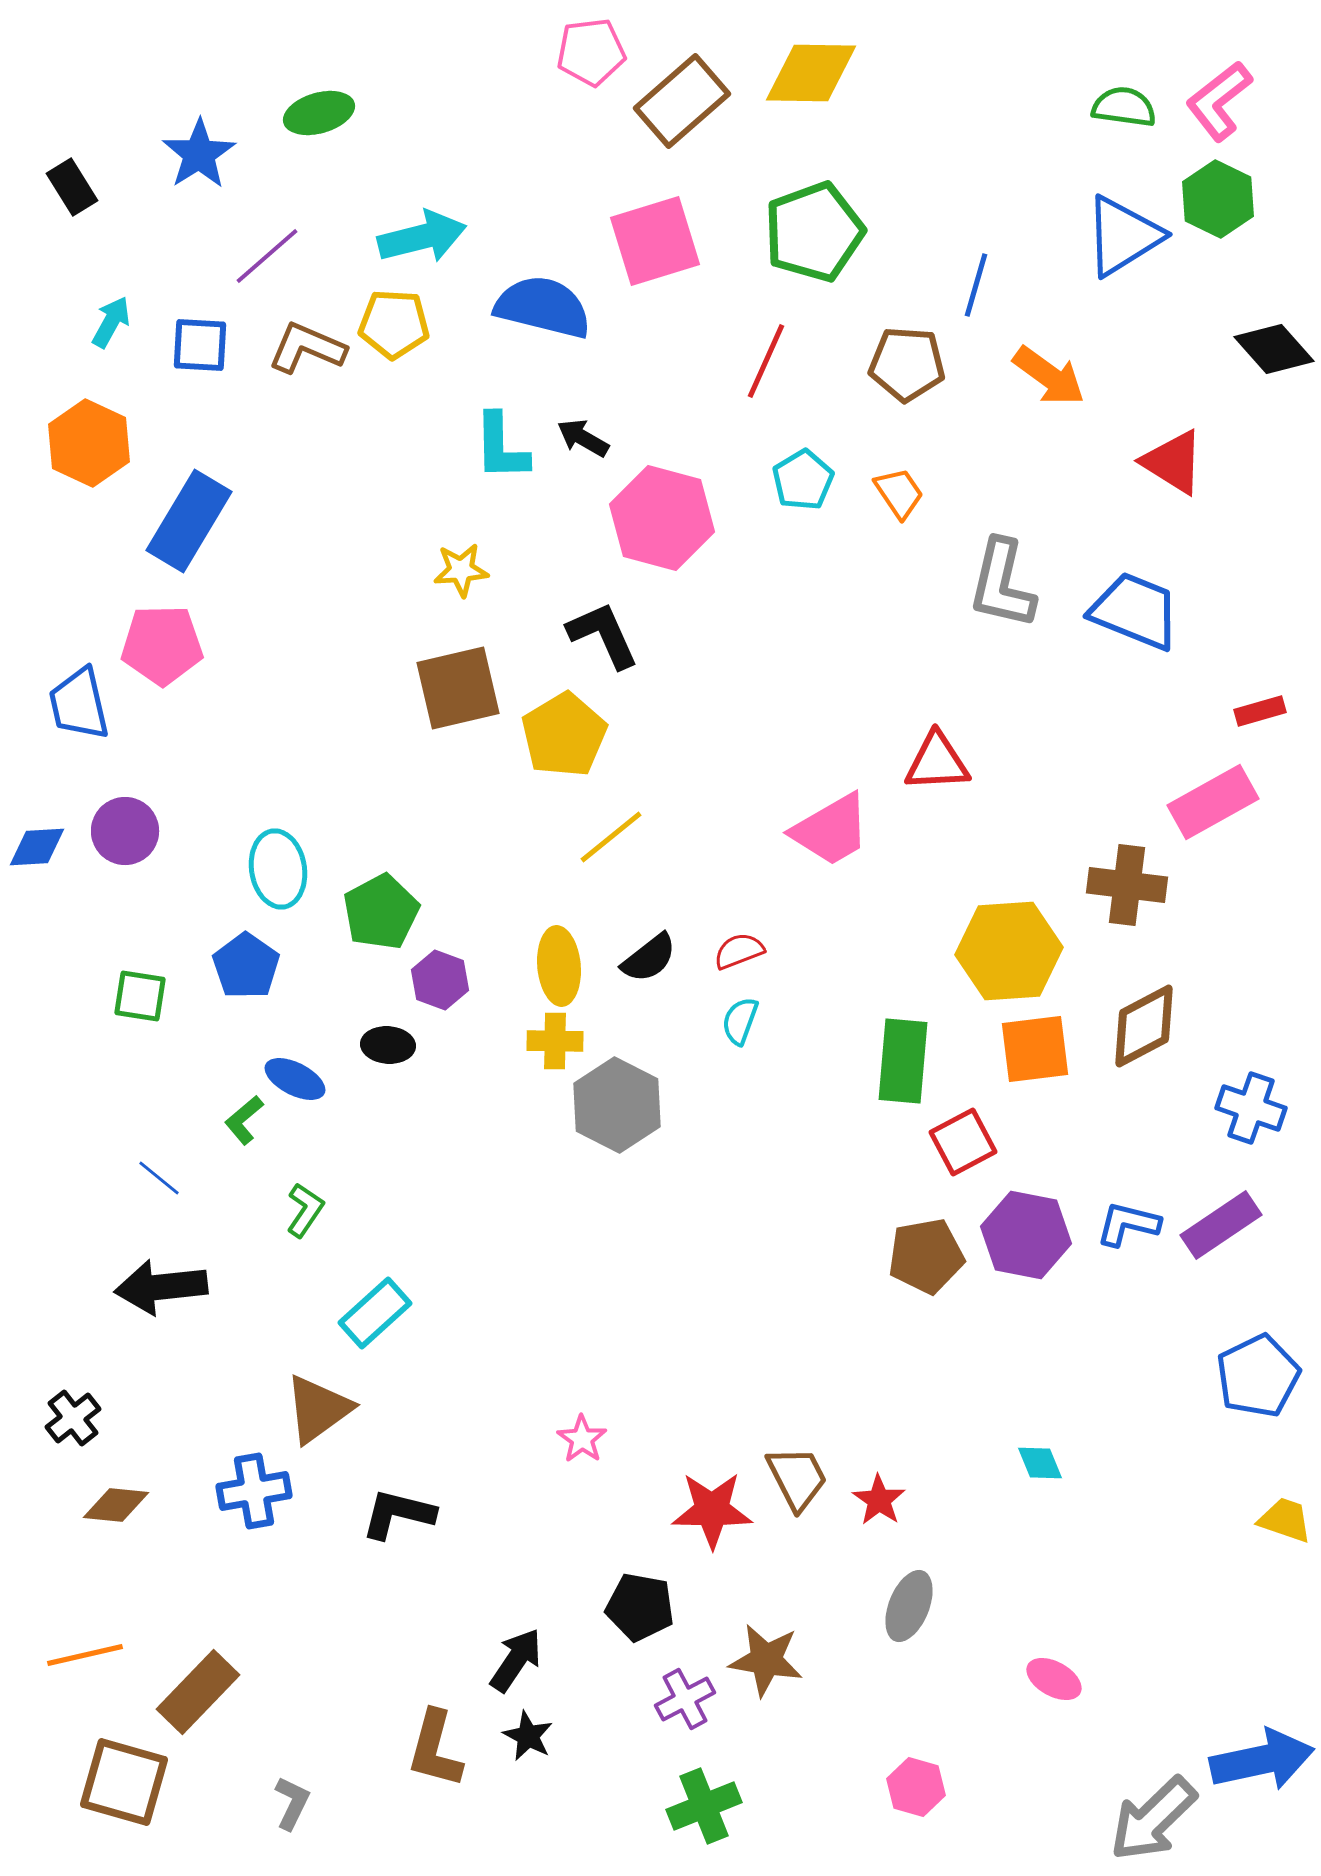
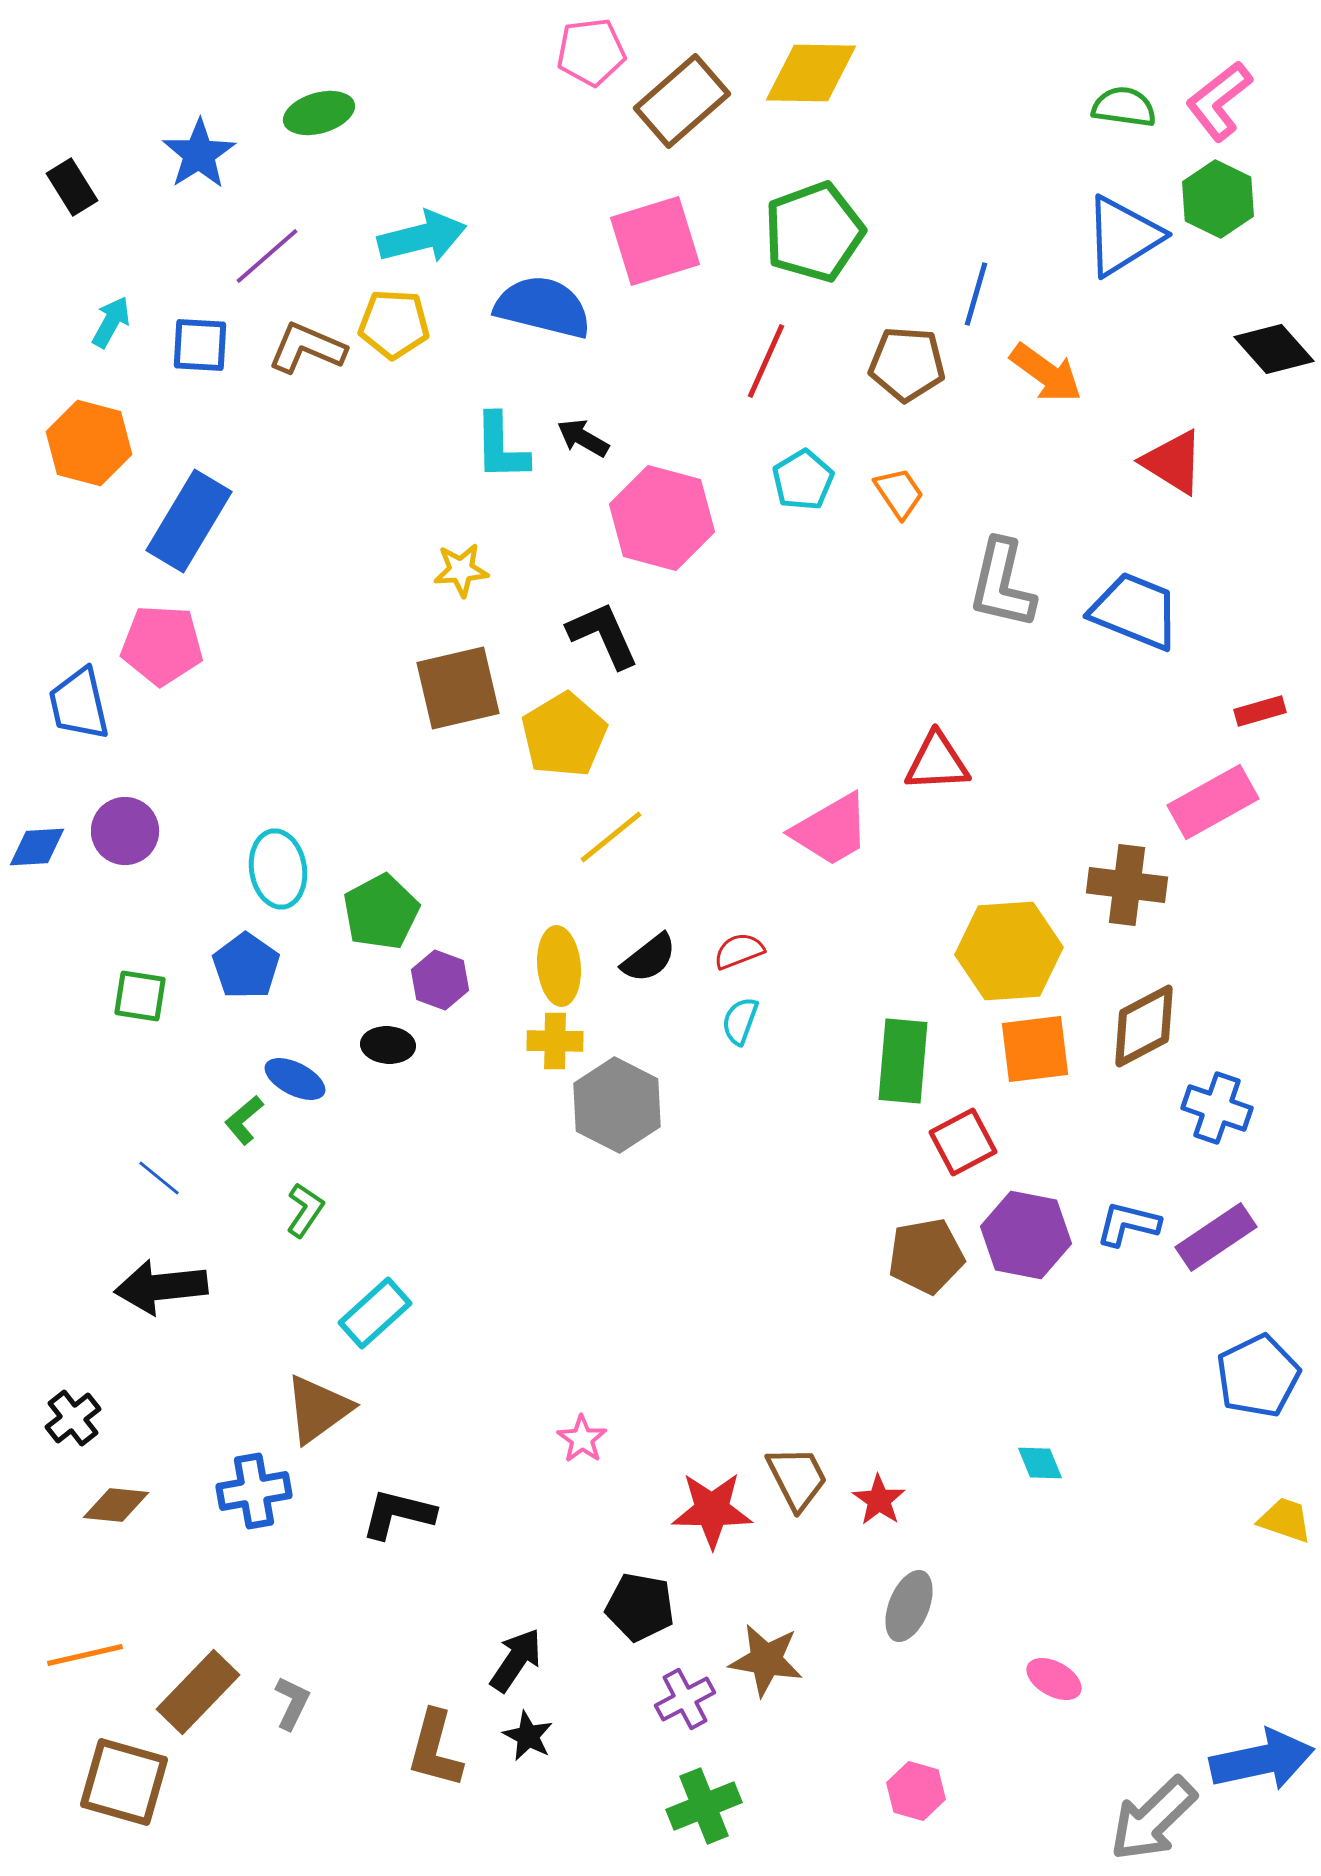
blue line at (976, 285): moved 9 px down
orange arrow at (1049, 376): moved 3 px left, 3 px up
orange hexagon at (89, 443): rotated 10 degrees counterclockwise
pink pentagon at (162, 645): rotated 4 degrees clockwise
blue cross at (1251, 1108): moved 34 px left
purple rectangle at (1221, 1225): moved 5 px left, 12 px down
pink hexagon at (916, 1787): moved 4 px down
gray L-shape at (292, 1803): moved 100 px up
